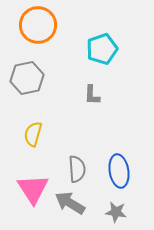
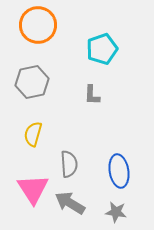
gray hexagon: moved 5 px right, 4 px down
gray semicircle: moved 8 px left, 5 px up
